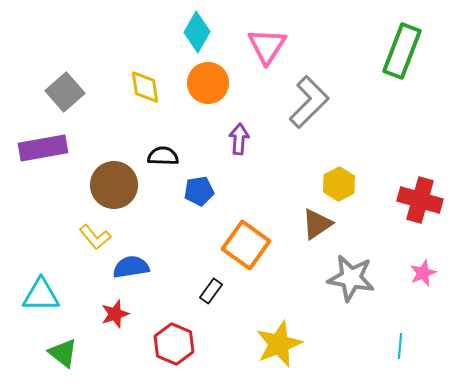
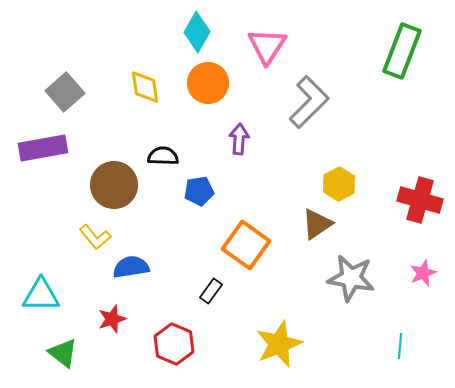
red star: moved 3 px left, 5 px down
